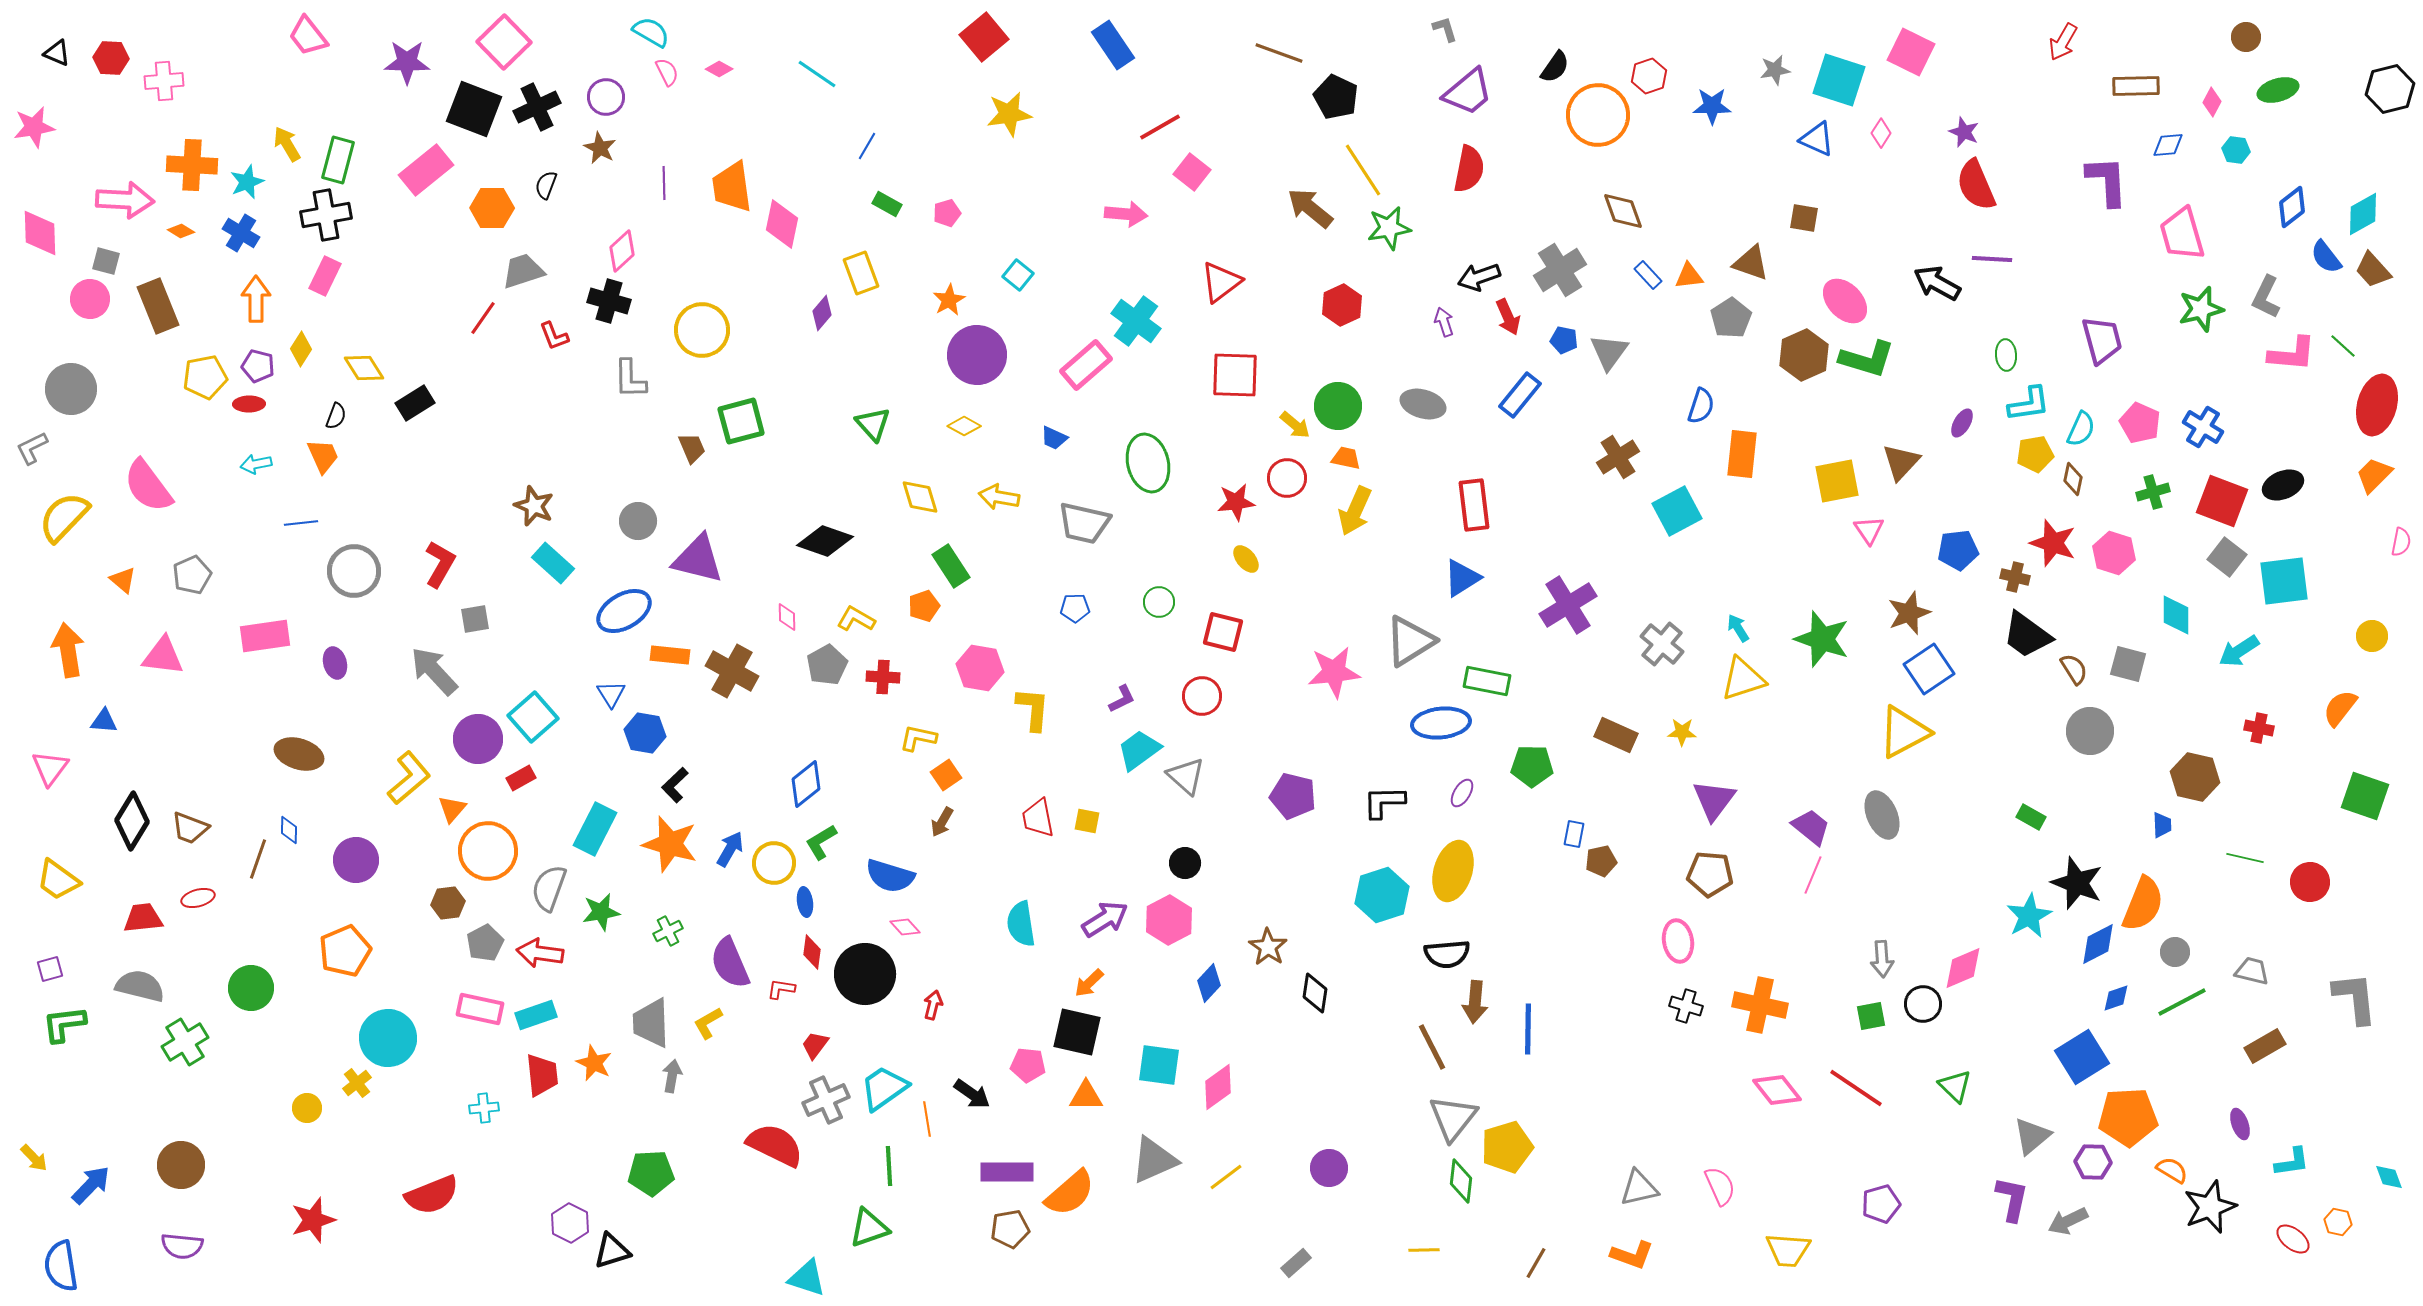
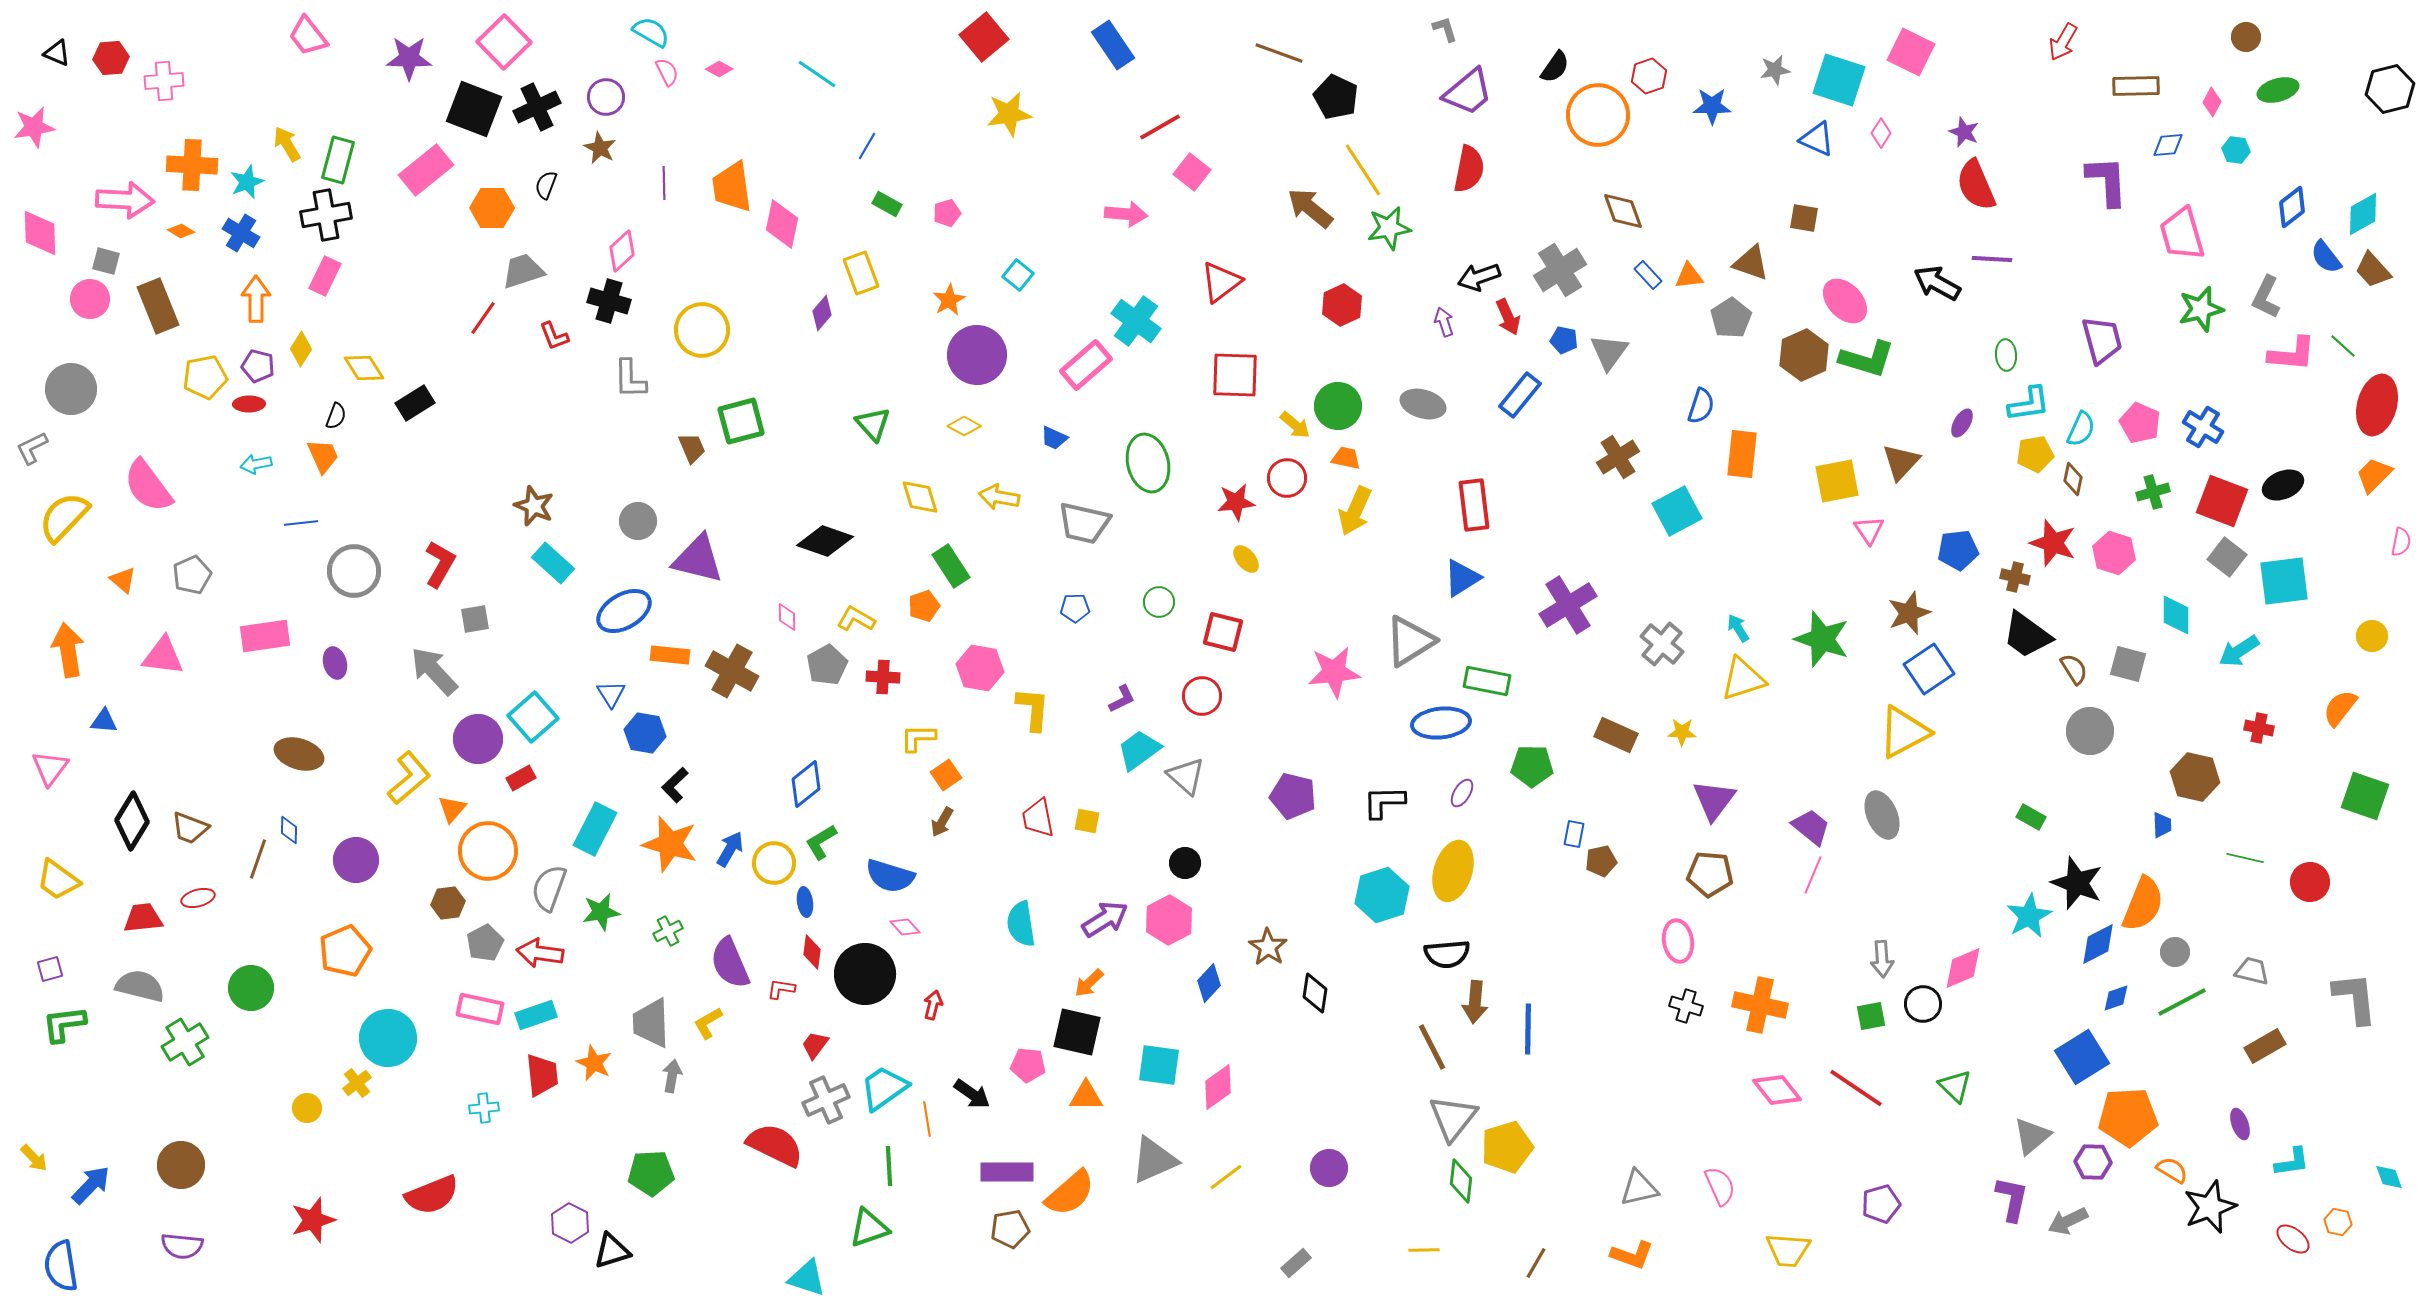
red hexagon at (111, 58): rotated 8 degrees counterclockwise
purple star at (407, 62): moved 2 px right, 4 px up
yellow L-shape at (918, 738): rotated 12 degrees counterclockwise
